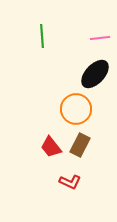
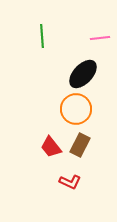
black ellipse: moved 12 px left
